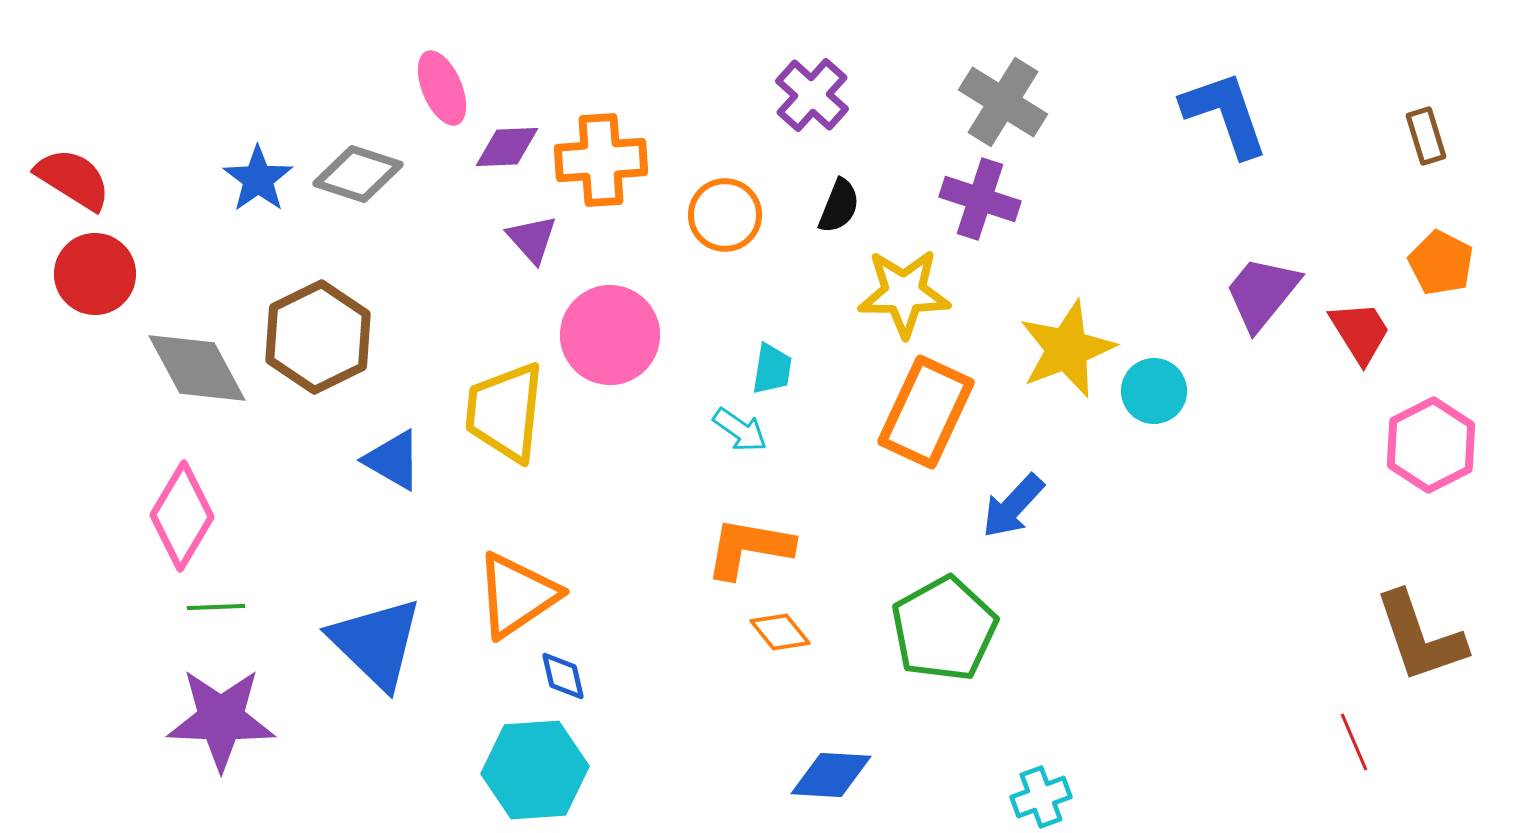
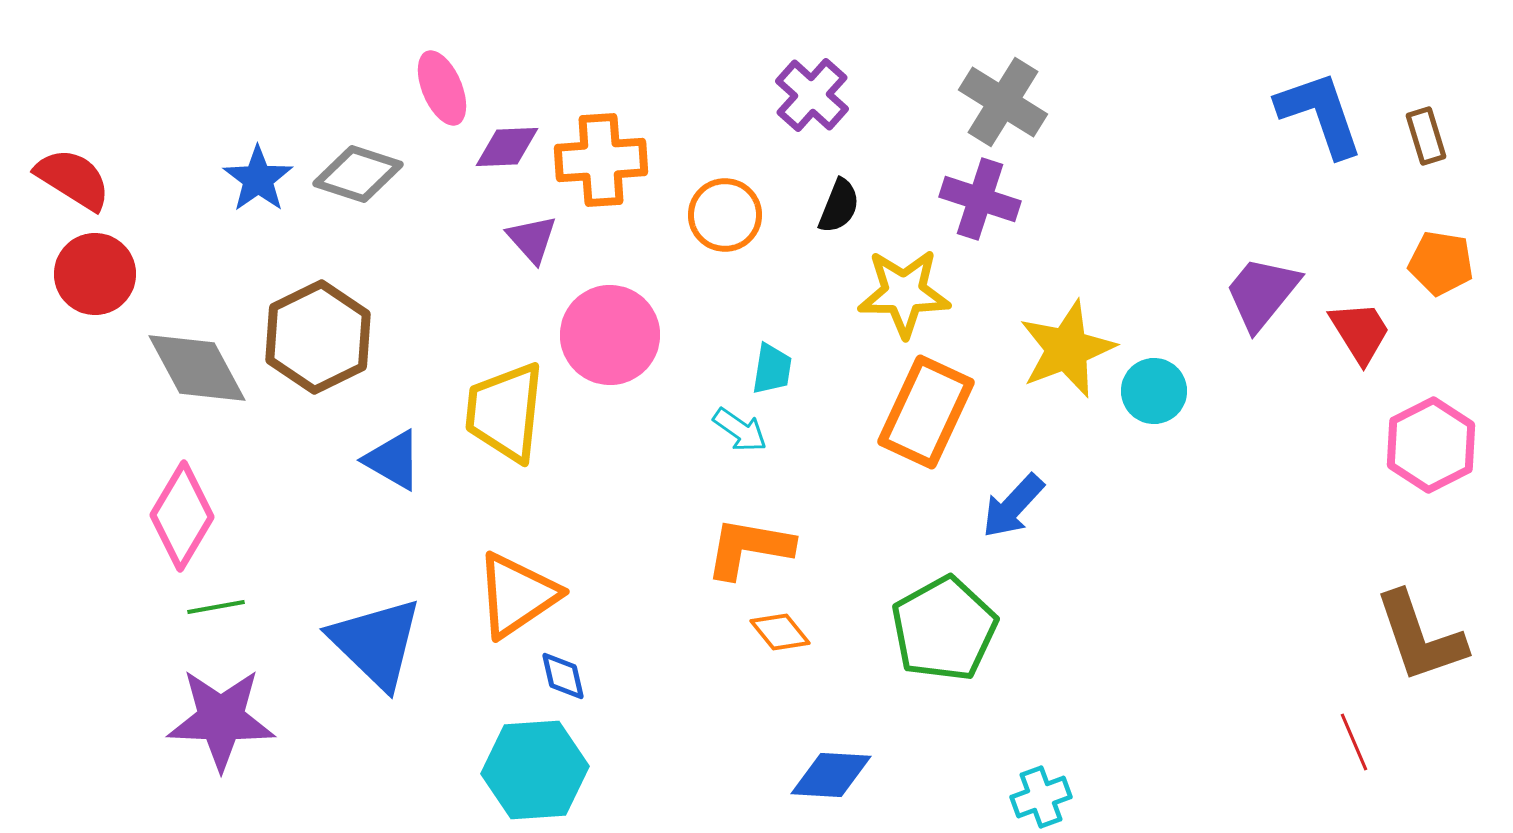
blue L-shape at (1225, 114): moved 95 px right
orange pentagon at (1441, 263): rotated 18 degrees counterclockwise
green line at (216, 607): rotated 8 degrees counterclockwise
